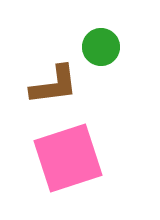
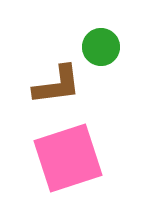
brown L-shape: moved 3 px right
